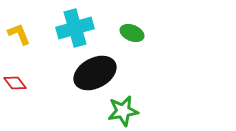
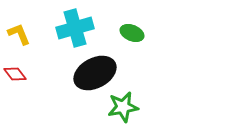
red diamond: moved 9 px up
green star: moved 4 px up
